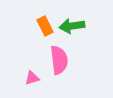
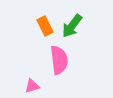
green arrow: rotated 45 degrees counterclockwise
pink triangle: moved 8 px down
